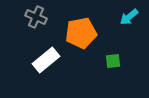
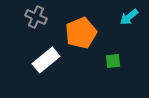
orange pentagon: rotated 12 degrees counterclockwise
